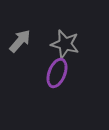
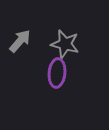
purple ellipse: rotated 16 degrees counterclockwise
